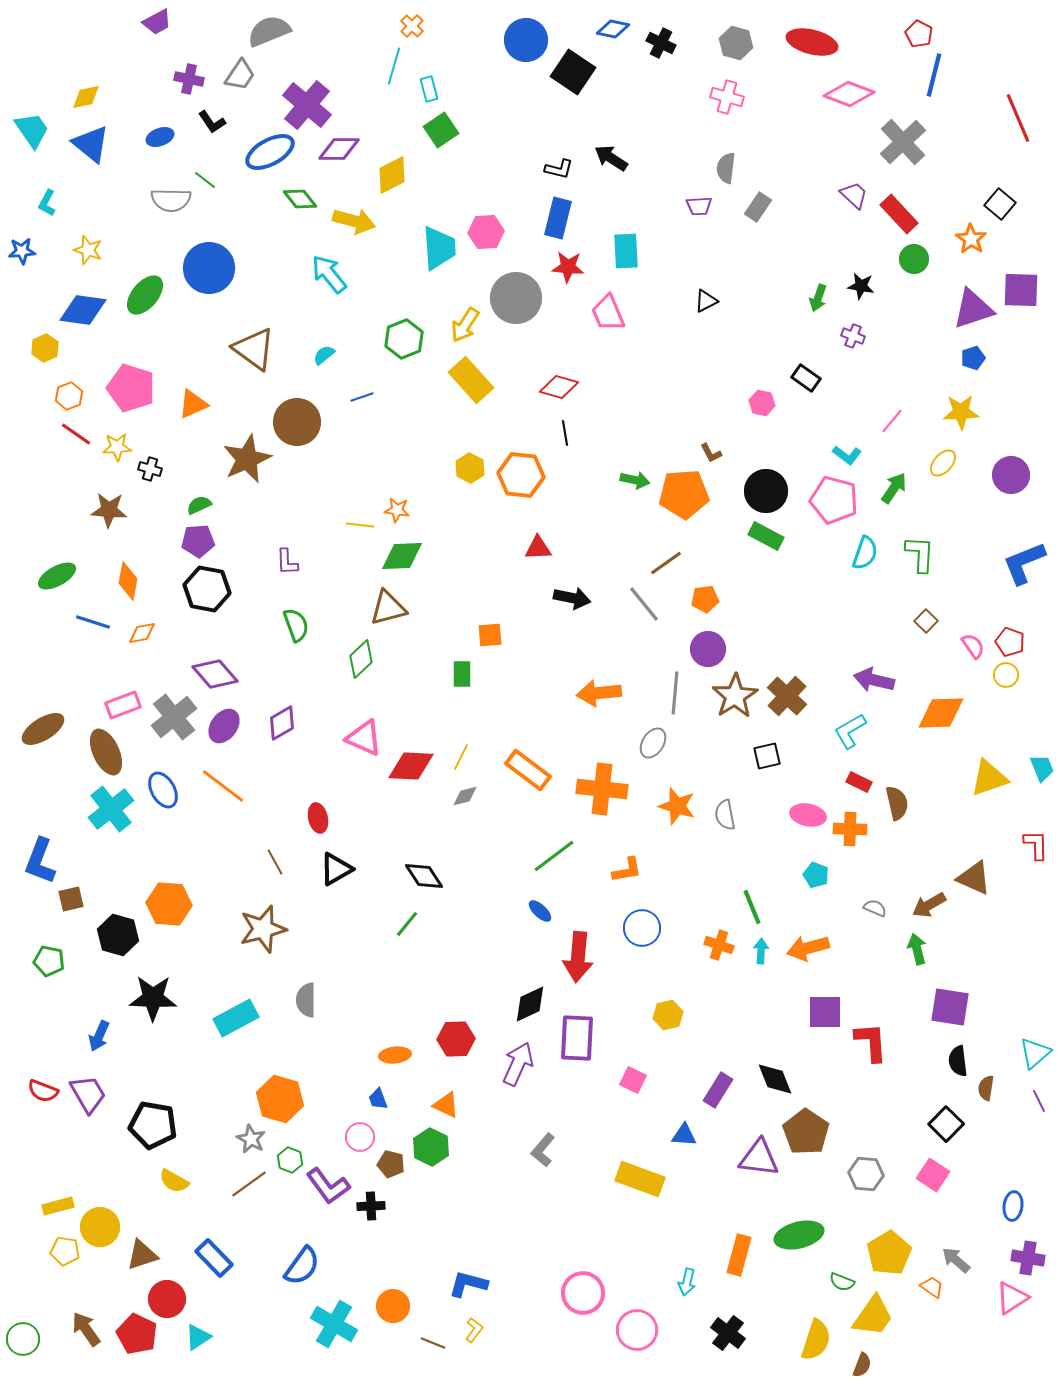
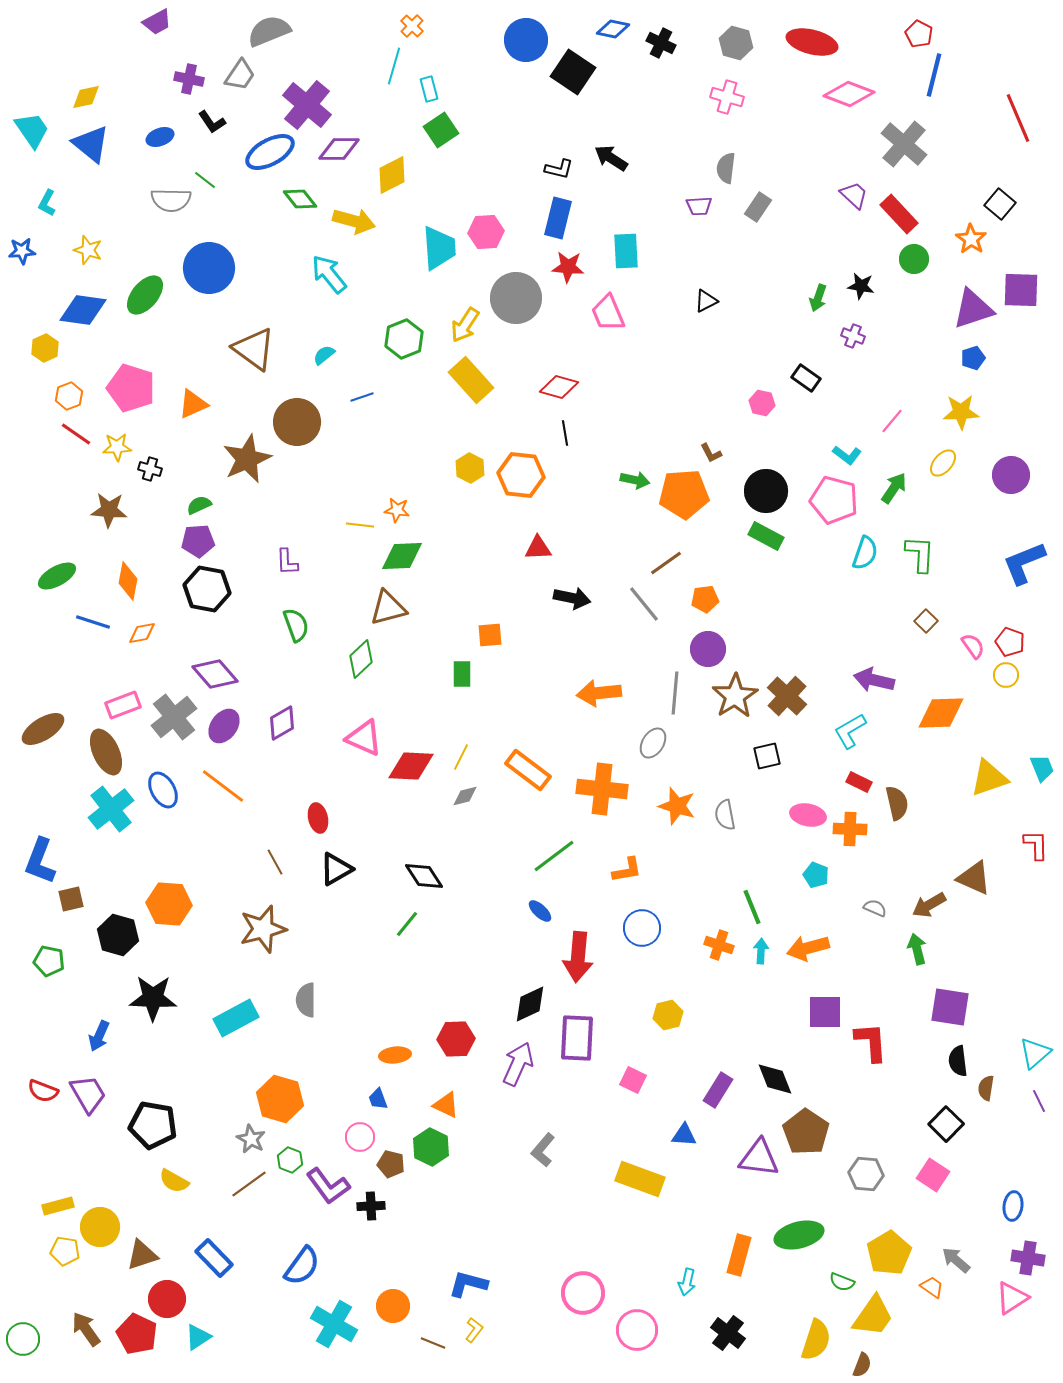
gray cross at (903, 142): moved 1 px right, 2 px down; rotated 6 degrees counterclockwise
